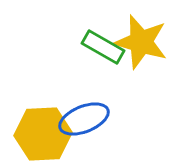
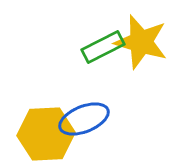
green rectangle: rotated 57 degrees counterclockwise
yellow hexagon: moved 3 px right
